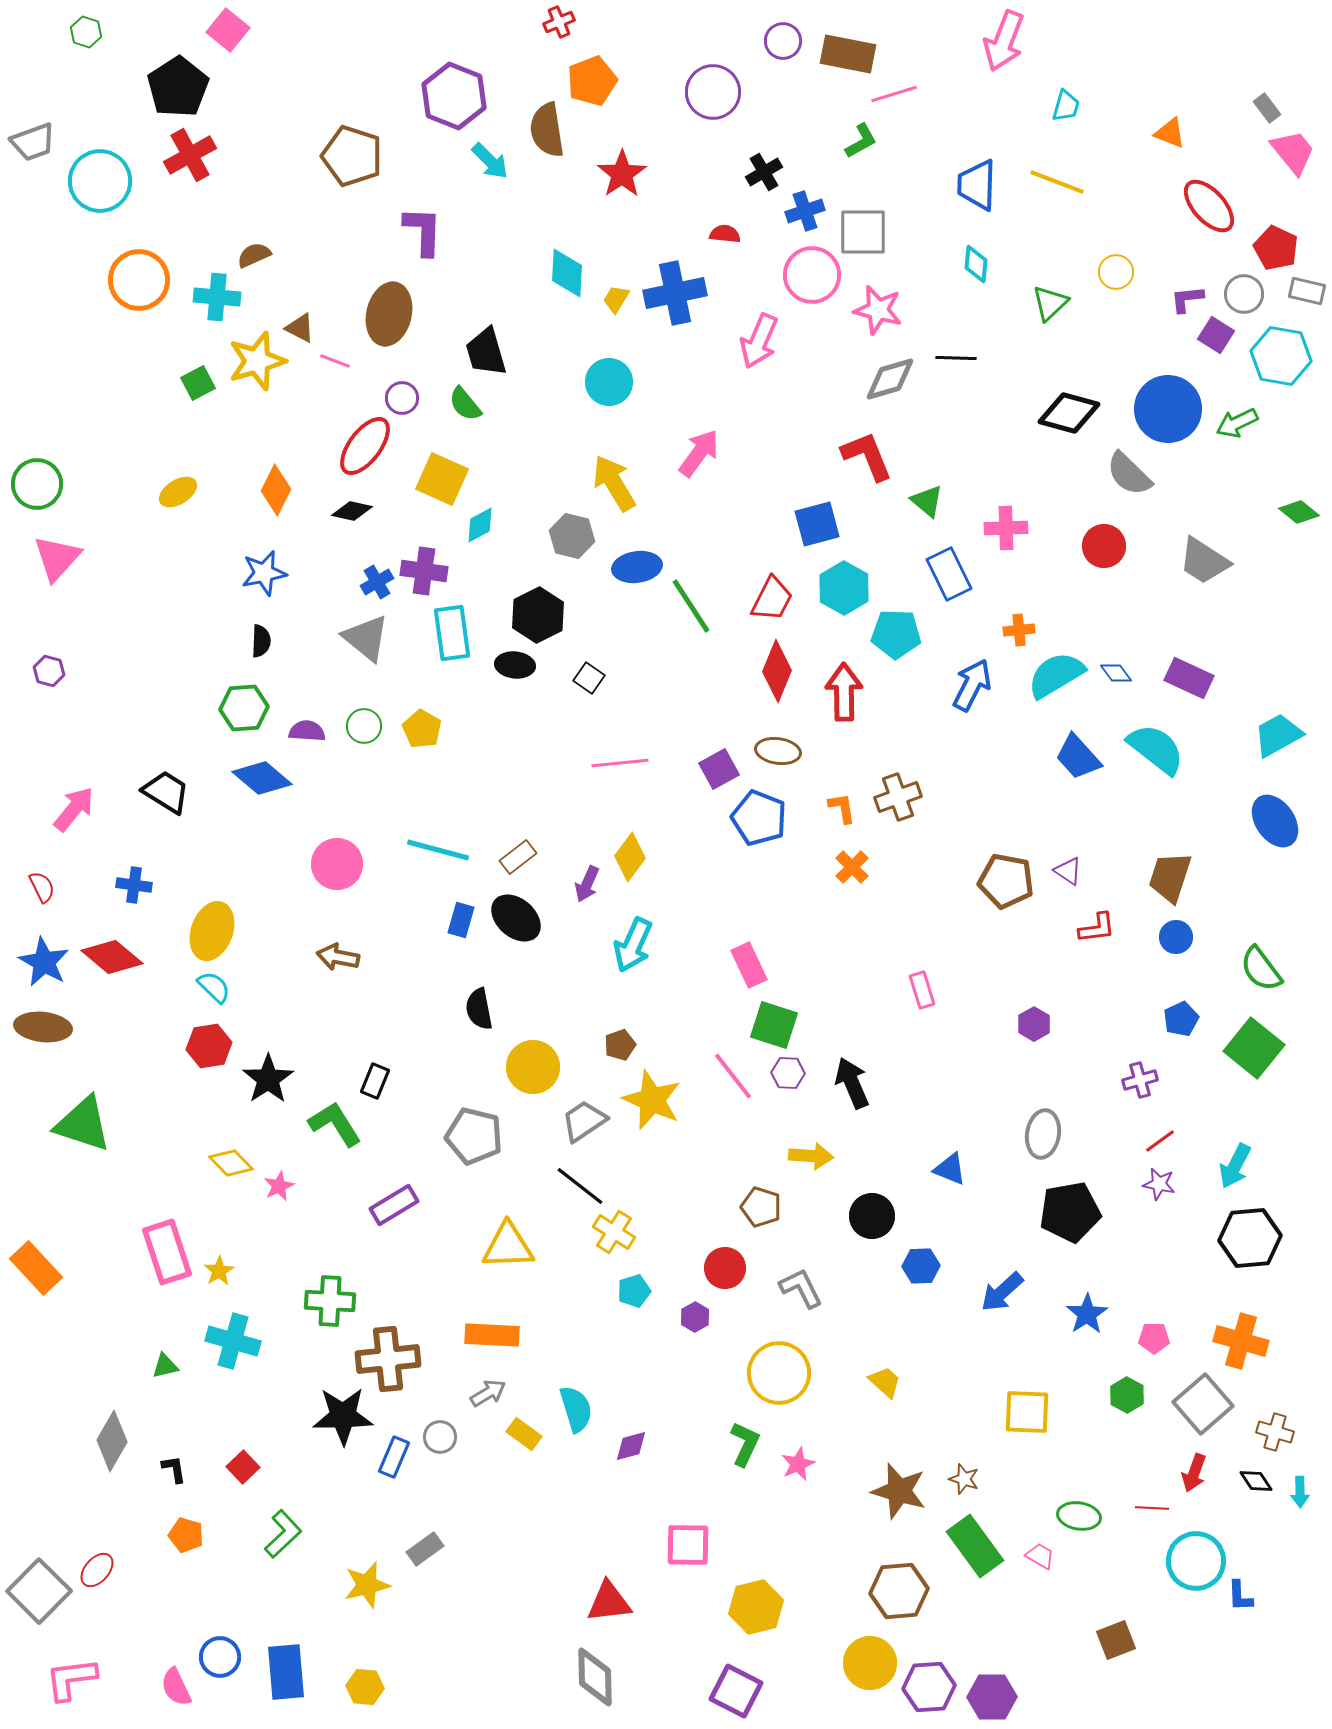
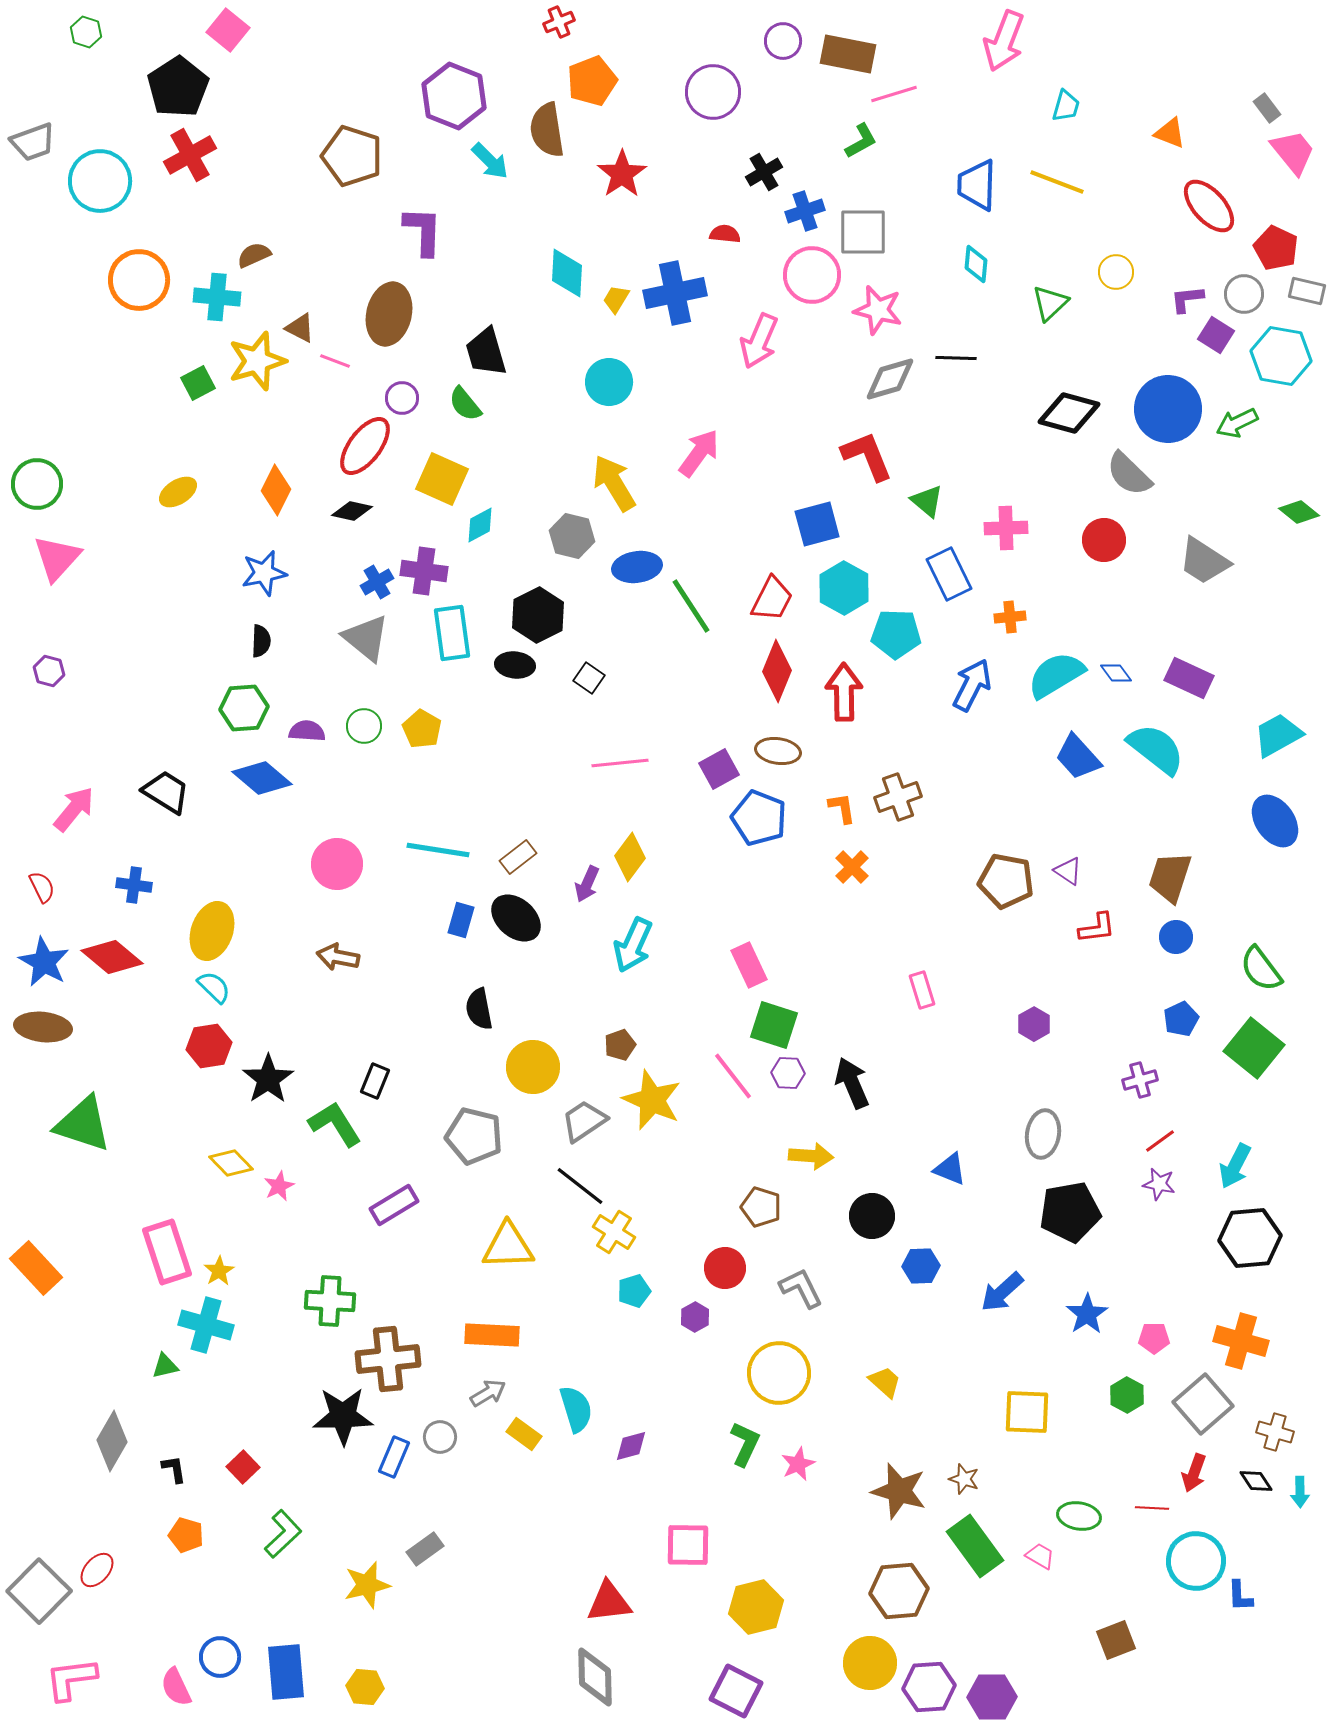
red circle at (1104, 546): moved 6 px up
orange cross at (1019, 630): moved 9 px left, 13 px up
cyan line at (438, 850): rotated 6 degrees counterclockwise
cyan cross at (233, 1341): moved 27 px left, 16 px up
